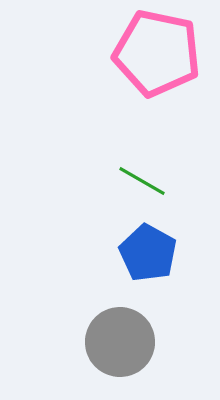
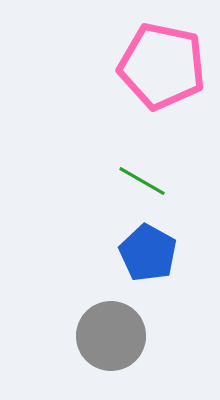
pink pentagon: moved 5 px right, 13 px down
gray circle: moved 9 px left, 6 px up
